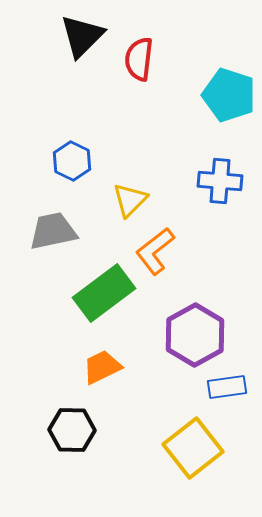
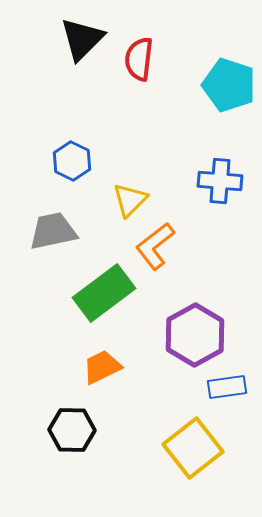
black triangle: moved 3 px down
cyan pentagon: moved 10 px up
orange L-shape: moved 5 px up
